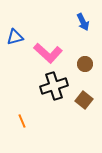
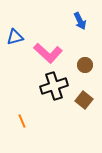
blue arrow: moved 3 px left, 1 px up
brown circle: moved 1 px down
